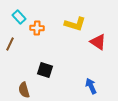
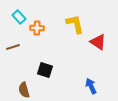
yellow L-shape: rotated 120 degrees counterclockwise
brown line: moved 3 px right, 3 px down; rotated 48 degrees clockwise
